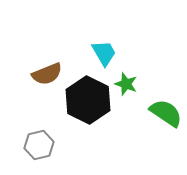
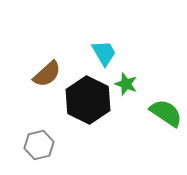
brown semicircle: rotated 20 degrees counterclockwise
